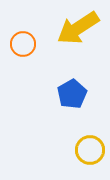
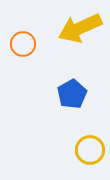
yellow arrow: moved 2 px right; rotated 9 degrees clockwise
